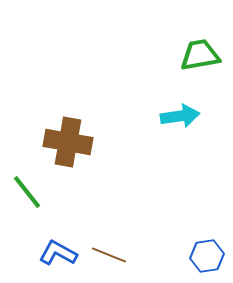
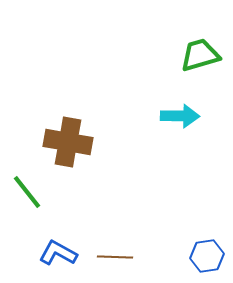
green trapezoid: rotated 6 degrees counterclockwise
cyan arrow: rotated 9 degrees clockwise
brown line: moved 6 px right, 2 px down; rotated 20 degrees counterclockwise
